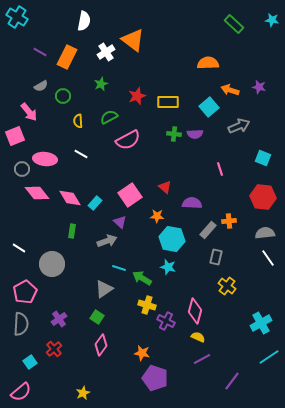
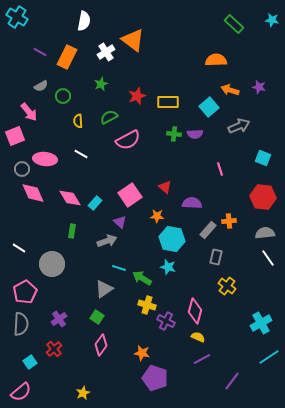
orange semicircle at (208, 63): moved 8 px right, 3 px up
pink diamond at (37, 193): moved 4 px left; rotated 15 degrees clockwise
